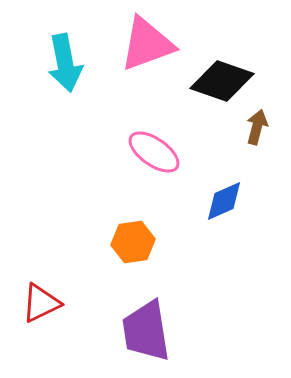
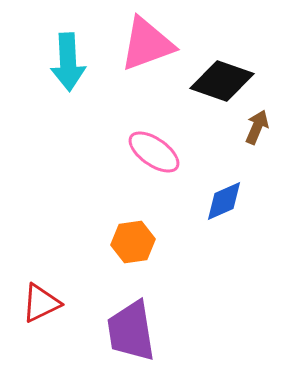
cyan arrow: moved 3 px right, 1 px up; rotated 8 degrees clockwise
brown arrow: rotated 8 degrees clockwise
purple trapezoid: moved 15 px left
